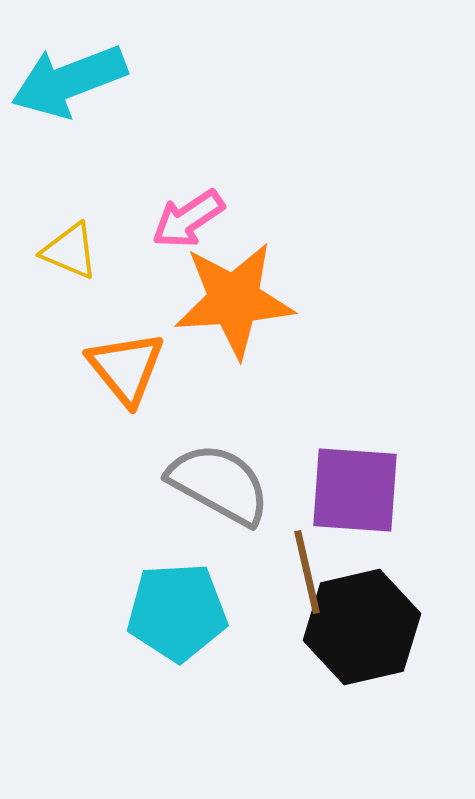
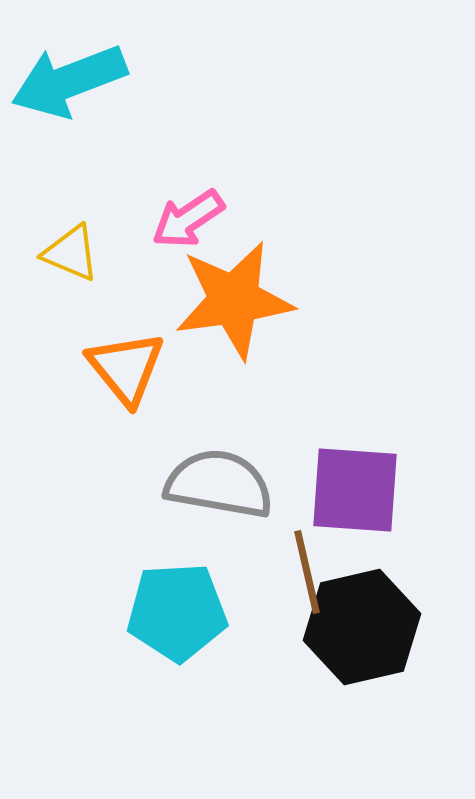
yellow triangle: moved 1 px right, 2 px down
orange star: rotated 4 degrees counterclockwise
gray semicircle: rotated 19 degrees counterclockwise
